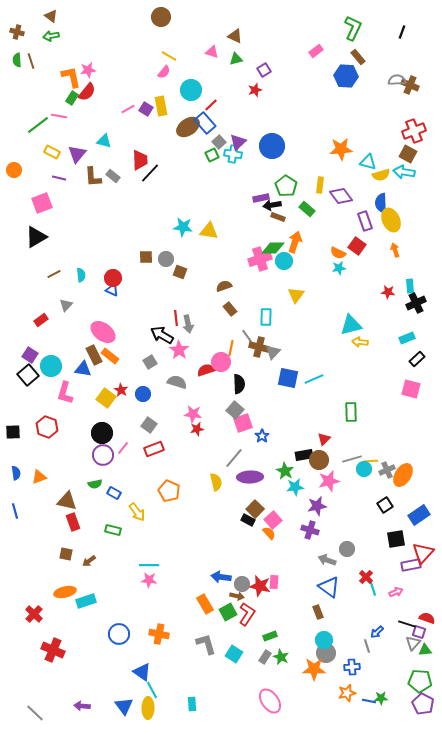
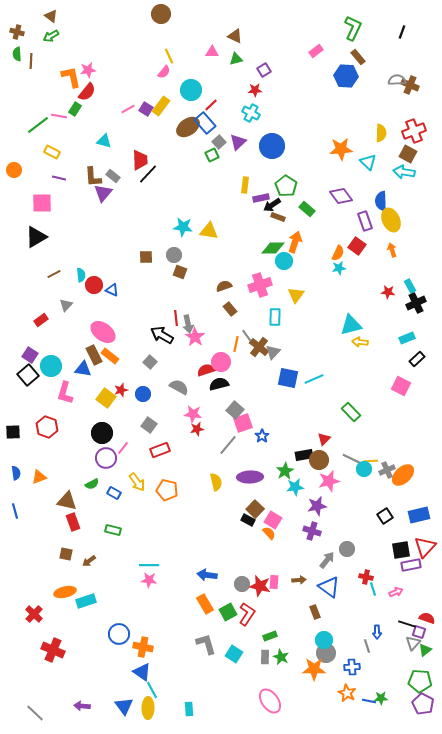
brown circle at (161, 17): moved 3 px up
green arrow at (51, 36): rotated 21 degrees counterclockwise
pink triangle at (212, 52): rotated 16 degrees counterclockwise
yellow line at (169, 56): rotated 35 degrees clockwise
green semicircle at (17, 60): moved 6 px up
brown line at (31, 61): rotated 21 degrees clockwise
red star at (255, 90): rotated 16 degrees clockwise
green rectangle at (72, 98): moved 3 px right, 11 px down
yellow rectangle at (161, 106): rotated 48 degrees clockwise
purple triangle at (77, 154): moved 26 px right, 39 px down
cyan cross at (233, 154): moved 18 px right, 41 px up; rotated 18 degrees clockwise
cyan triangle at (368, 162): rotated 30 degrees clockwise
black line at (150, 173): moved 2 px left, 1 px down
yellow semicircle at (381, 175): moved 42 px up; rotated 72 degrees counterclockwise
yellow rectangle at (320, 185): moved 75 px left
pink square at (42, 203): rotated 20 degrees clockwise
blue semicircle at (381, 203): moved 2 px up
black arrow at (272, 205): rotated 24 degrees counterclockwise
orange arrow at (395, 250): moved 3 px left
orange semicircle at (338, 253): rotated 91 degrees counterclockwise
gray circle at (166, 259): moved 8 px right, 4 px up
pink cross at (260, 259): moved 26 px down
red circle at (113, 278): moved 19 px left, 7 px down
cyan rectangle at (410, 286): rotated 24 degrees counterclockwise
cyan rectangle at (266, 317): moved 9 px right
brown cross at (259, 347): rotated 24 degrees clockwise
orange line at (231, 348): moved 5 px right, 4 px up
pink star at (179, 350): moved 16 px right, 13 px up
gray square at (150, 362): rotated 16 degrees counterclockwise
gray semicircle at (177, 382): moved 2 px right, 5 px down; rotated 12 degrees clockwise
black semicircle at (239, 384): moved 20 px left; rotated 102 degrees counterclockwise
pink square at (411, 389): moved 10 px left, 3 px up; rotated 12 degrees clockwise
red star at (121, 390): rotated 24 degrees clockwise
green rectangle at (351, 412): rotated 42 degrees counterclockwise
red rectangle at (154, 449): moved 6 px right, 1 px down
purple circle at (103, 455): moved 3 px right, 3 px down
gray line at (234, 458): moved 6 px left, 13 px up
gray line at (352, 459): rotated 42 degrees clockwise
green star at (285, 471): rotated 12 degrees clockwise
orange ellipse at (403, 475): rotated 15 degrees clockwise
green semicircle at (95, 484): moved 3 px left; rotated 16 degrees counterclockwise
orange pentagon at (169, 491): moved 2 px left, 1 px up; rotated 10 degrees counterclockwise
black square at (385, 505): moved 11 px down
yellow arrow at (137, 512): moved 30 px up
blue rectangle at (419, 515): rotated 20 degrees clockwise
pink square at (273, 520): rotated 18 degrees counterclockwise
purple cross at (310, 530): moved 2 px right, 1 px down
black square at (396, 539): moved 5 px right, 11 px down
red triangle at (423, 553): moved 2 px right, 6 px up
gray arrow at (327, 560): rotated 108 degrees clockwise
blue arrow at (221, 577): moved 14 px left, 2 px up
red cross at (366, 577): rotated 32 degrees counterclockwise
brown arrow at (237, 596): moved 62 px right, 16 px up; rotated 16 degrees counterclockwise
brown rectangle at (318, 612): moved 3 px left
blue arrow at (377, 632): rotated 48 degrees counterclockwise
orange cross at (159, 634): moved 16 px left, 13 px down
green triangle at (425, 650): rotated 32 degrees counterclockwise
gray rectangle at (265, 657): rotated 32 degrees counterclockwise
orange star at (347, 693): rotated 30 degrees counterclockwise
cyan rectangle at (192, 704): moved 3 px left, 5 px down
